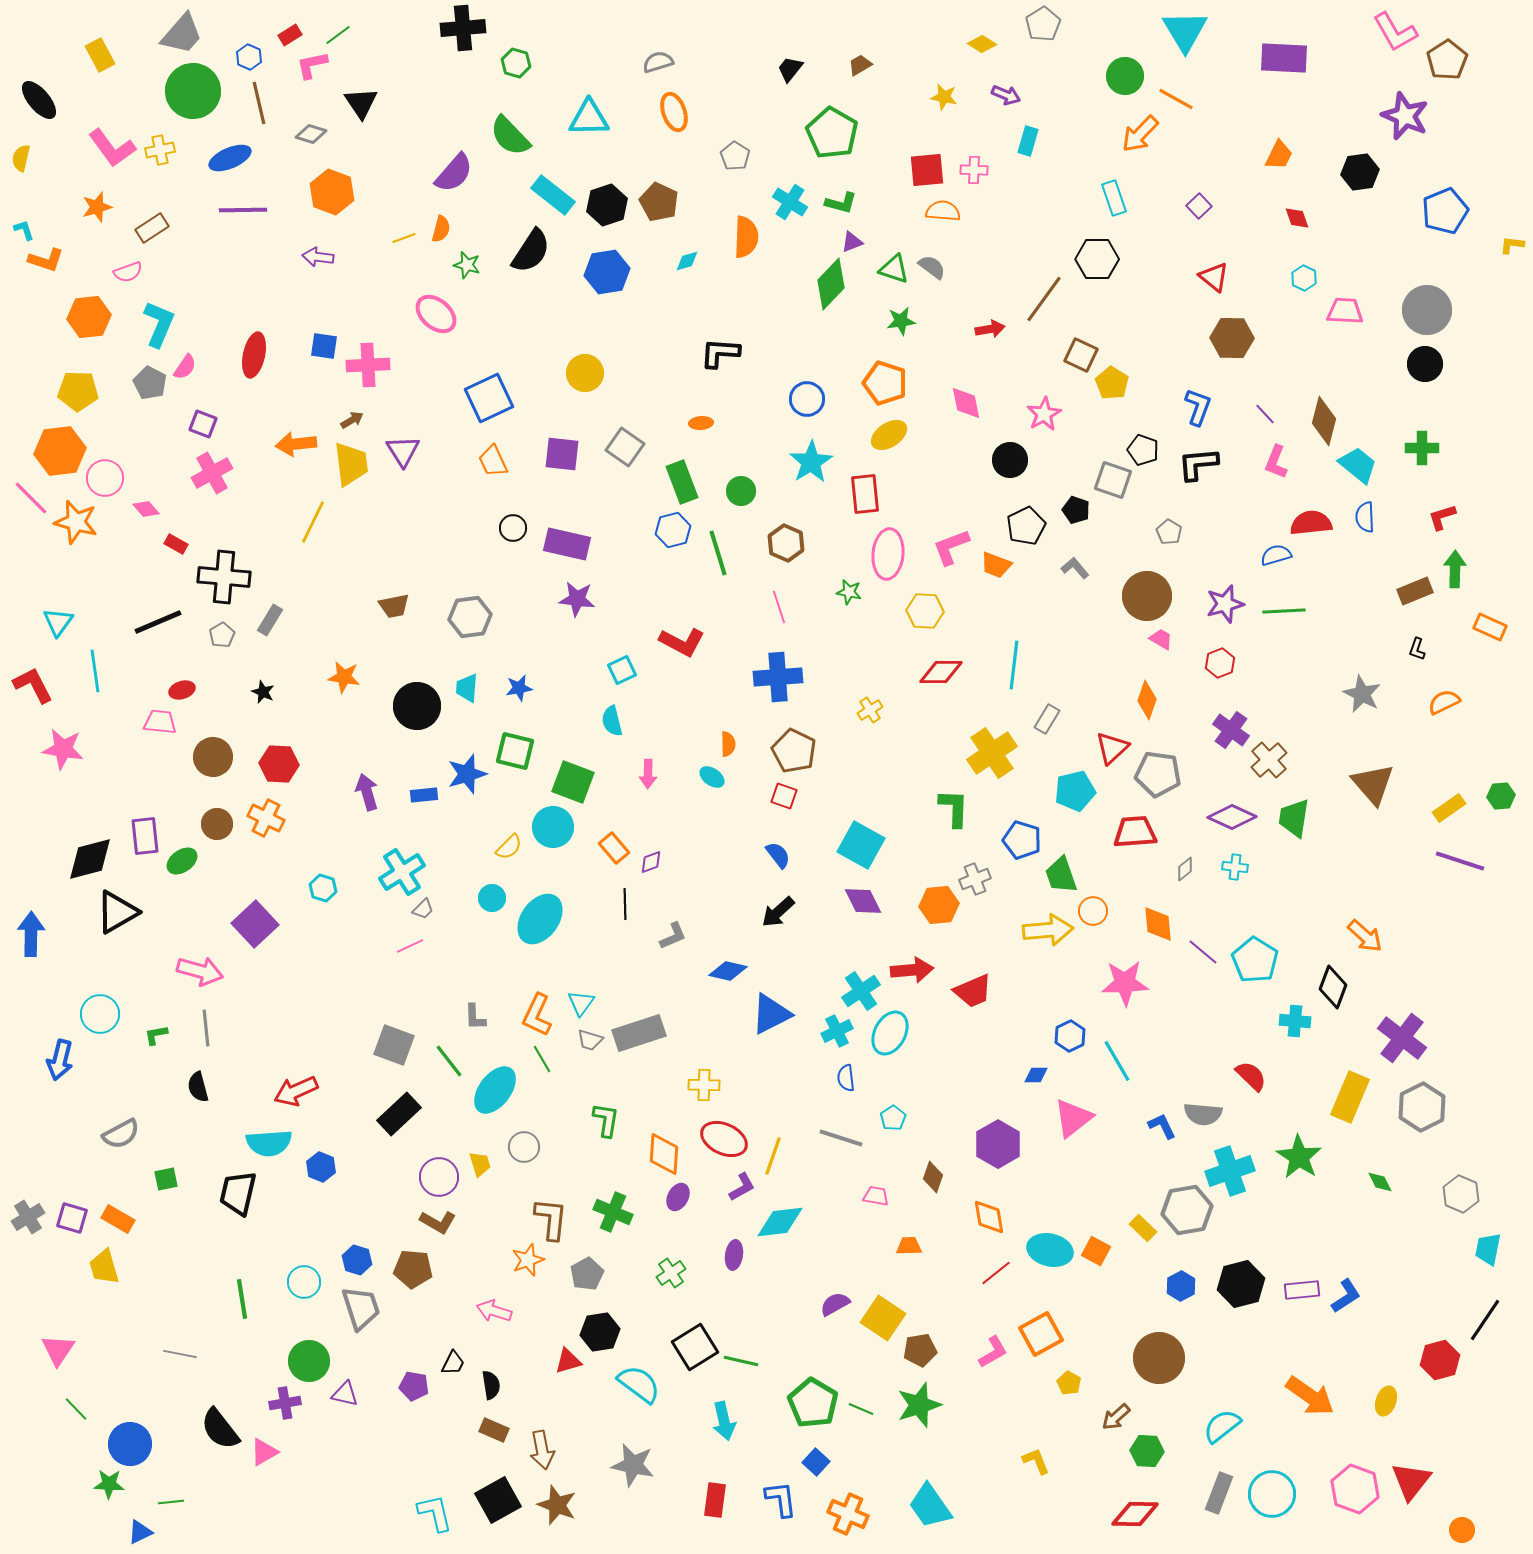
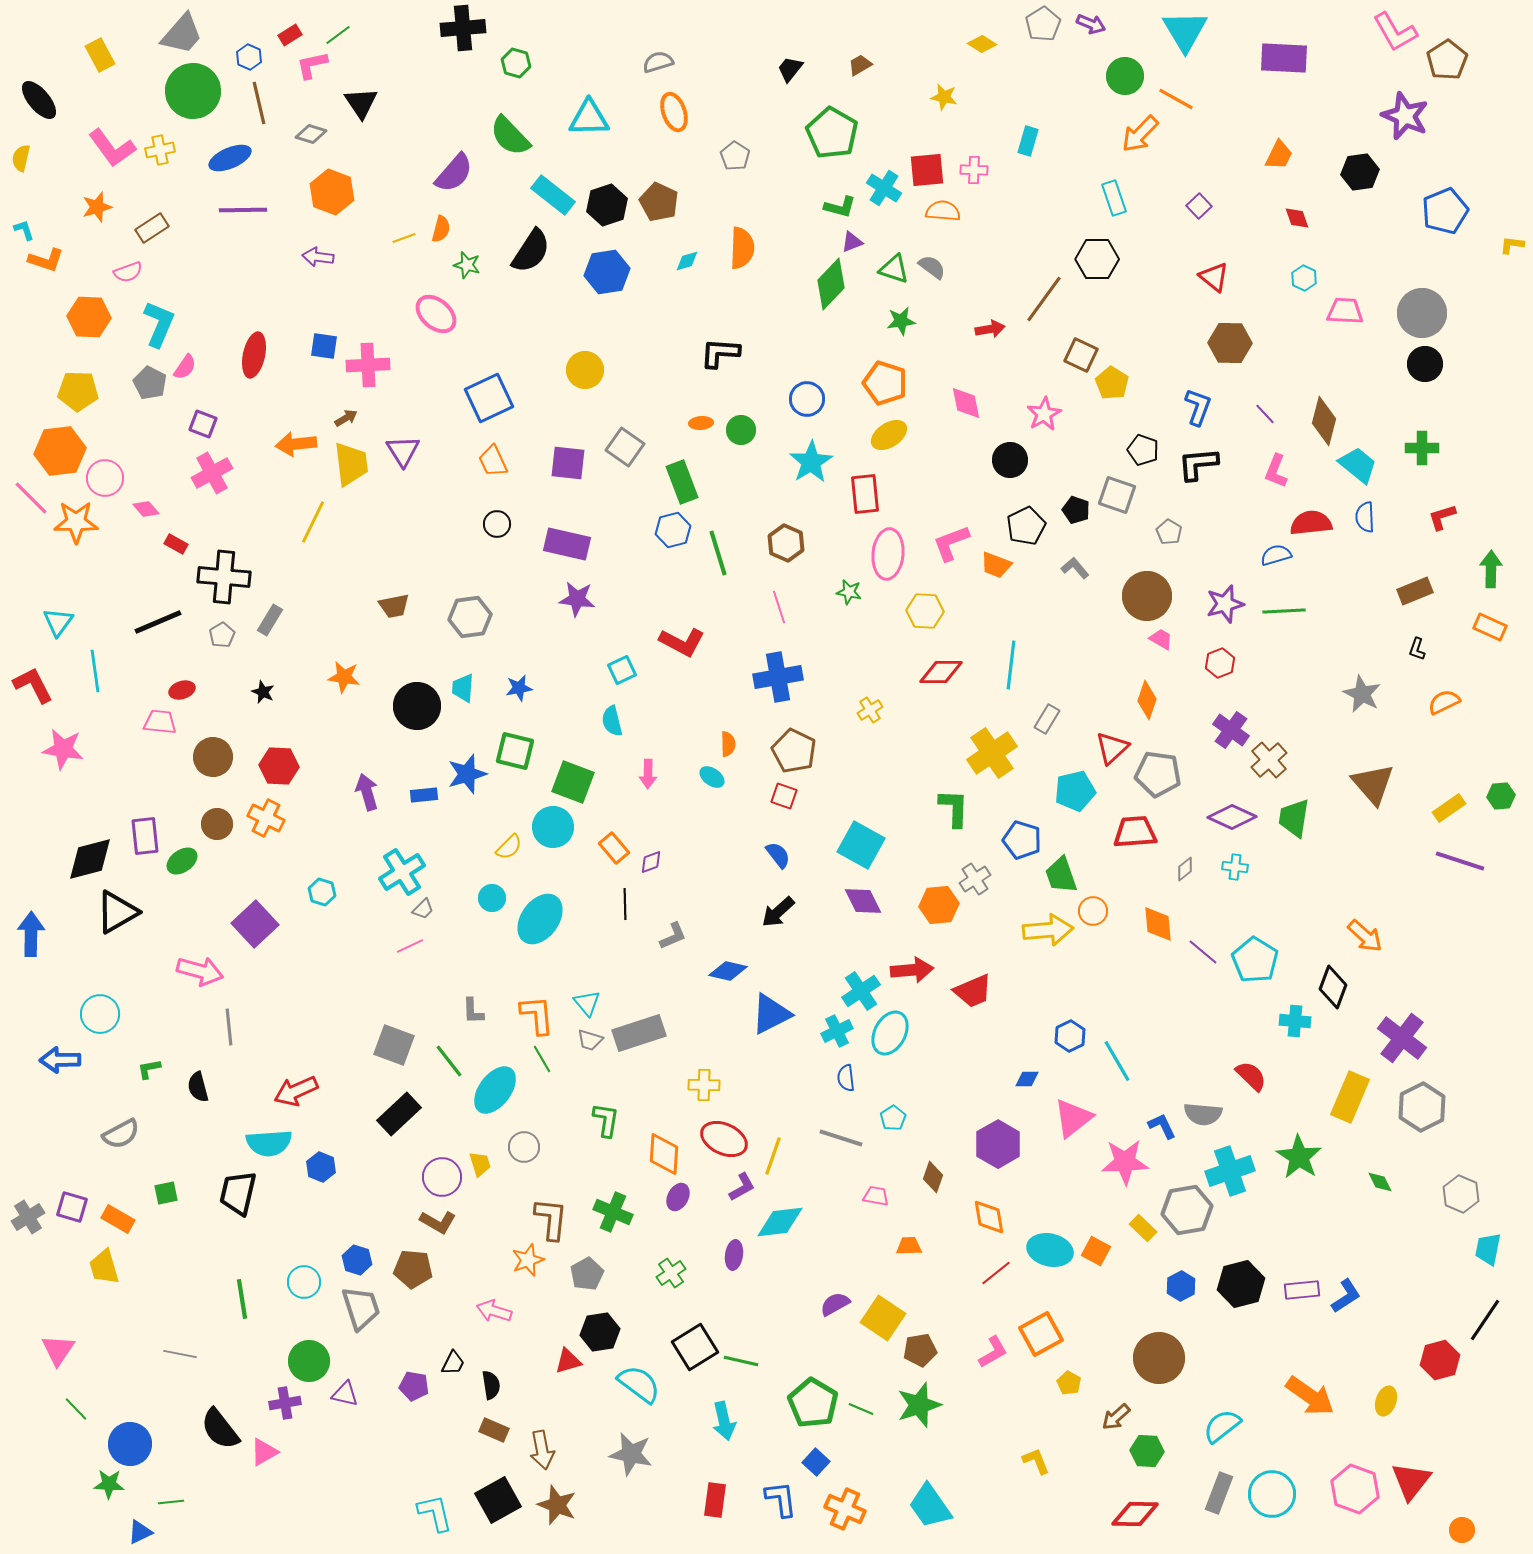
purple arrow at (1006, 95): moved 85 px right, 71 px up
cyan cross at (790, 202): moved 94 px right, 14 px up
green L-shape at (841, 203): moved 1 px left, 4 px down
orange semicircle at (746, 237): moved 4 px left, 11 px down
gray circle at (1427, 310): moved 5 px left, 3 px down
orange hexagon at (89, 317): rotated 9 degrees clockwise
brown hexagon at (1232, 338): moved 2 px left, 5 px down
yellow circle at (585, 373): moved 3 px up
brown arrow at (352, 420): moved 6 px left, 2 px up
purple square at (562, 454): moved 6 px right, 9 px down
pink L-shape at (1276, 462): moved 9 px down
gray square at (1113, 480): moved 4 px right, 15 px down
green circle at (741, 491): moved 61 px up
orange star at (76, 522): rotated 15 degrees counterclockwise
black circle at (513, 528): moved 16 px left, 4 px up
pink L-shape at (951, 547): moved 4 px up
green arrow at (1455, 569): moved 36 px right
cyan line at (1014, 665): moved 3 px left
blue cross at (778, 677): rotated 6 degrees counterclockwise
cyan trapezoid at (467, 688): moved 4 px left
red hexagon at (279, 764): moved 2 px down
gray cross at (975, 879): rotated 12 degrees counterclockwise
cyan hexagon at (323, 888): moved 1 px left, 4 px down
pink star at (1125, 983): moved 179 px down
cyan triangle at (581, 1003): moved 6 px right; rotated 16 degrees counterclockwise
orange L-shape at (537, 1015): rotated 150 degrees clockwise
gray L-shape at (475, 1017): moved 2 px left, 6 px up
gray line at (206, 1028): moved 23 px right, 1 px up
green L-shape at (156, 1035): moved 7 px left, 34 px down
blue arrow at (60, 1060): rotated 75 degrees clockwise
blue diamond at (1036, 1075): moved 9 px left, 4 px down
purple circle at (439, 1177): moved 3 px right
green square at (166, 1179): moved 14 px down
purple square at (72, 1218): moved 11 px up
gray star at (633, 1465): moved 2 px left, 11 px up
orange cross at (848, 1514): moved 3 px left, 5 px up
